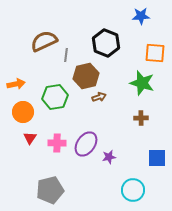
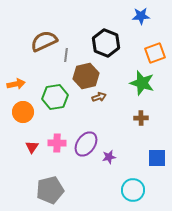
orange square: rotated 25 degrees counterclockwise
red triangle: moved 2 px right, 9 px down
